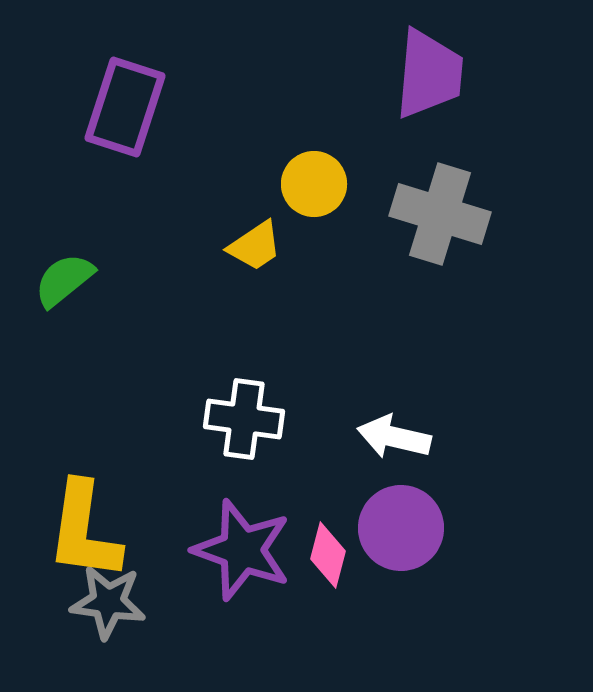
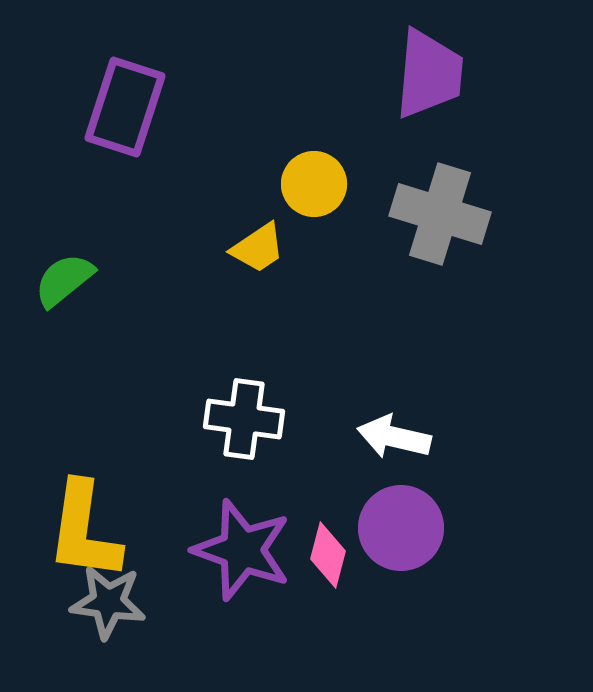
yellow trapezoid: moved 3 px right, 2 px down
